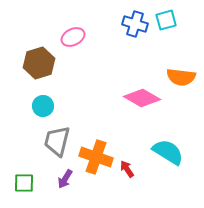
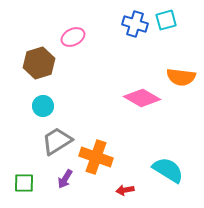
gray trapezoid: rotated 44 degrees clockwise
cyan semicircle: moved 18 px down
red arrow: moved 2 px left, 21 px down; rotated 66 degrees counterclockwise
